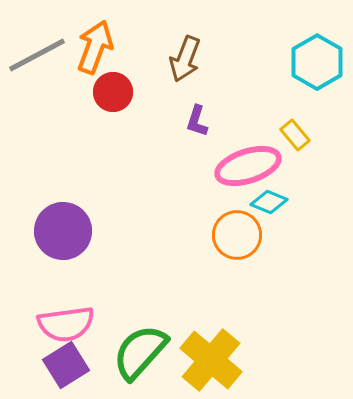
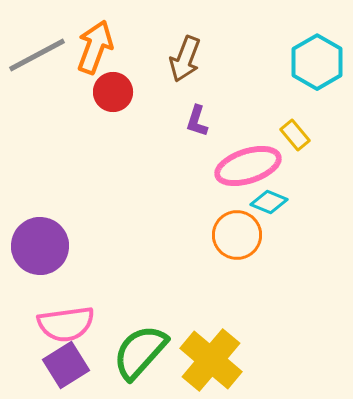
purple circle: moved 23 px left, 15 px down
